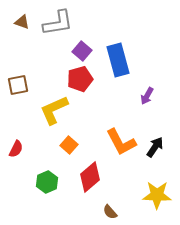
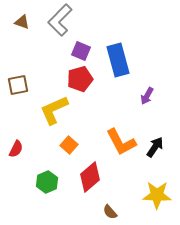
gray L-shape: moved 2 px right, 3 px up; rotated 144 degrees clockwise
purple square: moved 1 px left; rotated 18 degrees counterclockwise
